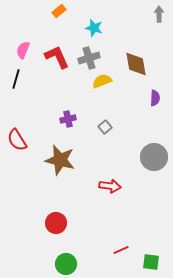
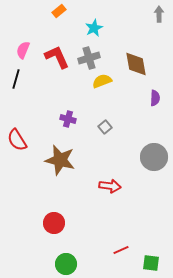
cyan star: rotated 30 degrees clockwise
purple cross: rotated 28 degrees clockwise
red circle: moved 2 px left
green square: moved 1 px down
